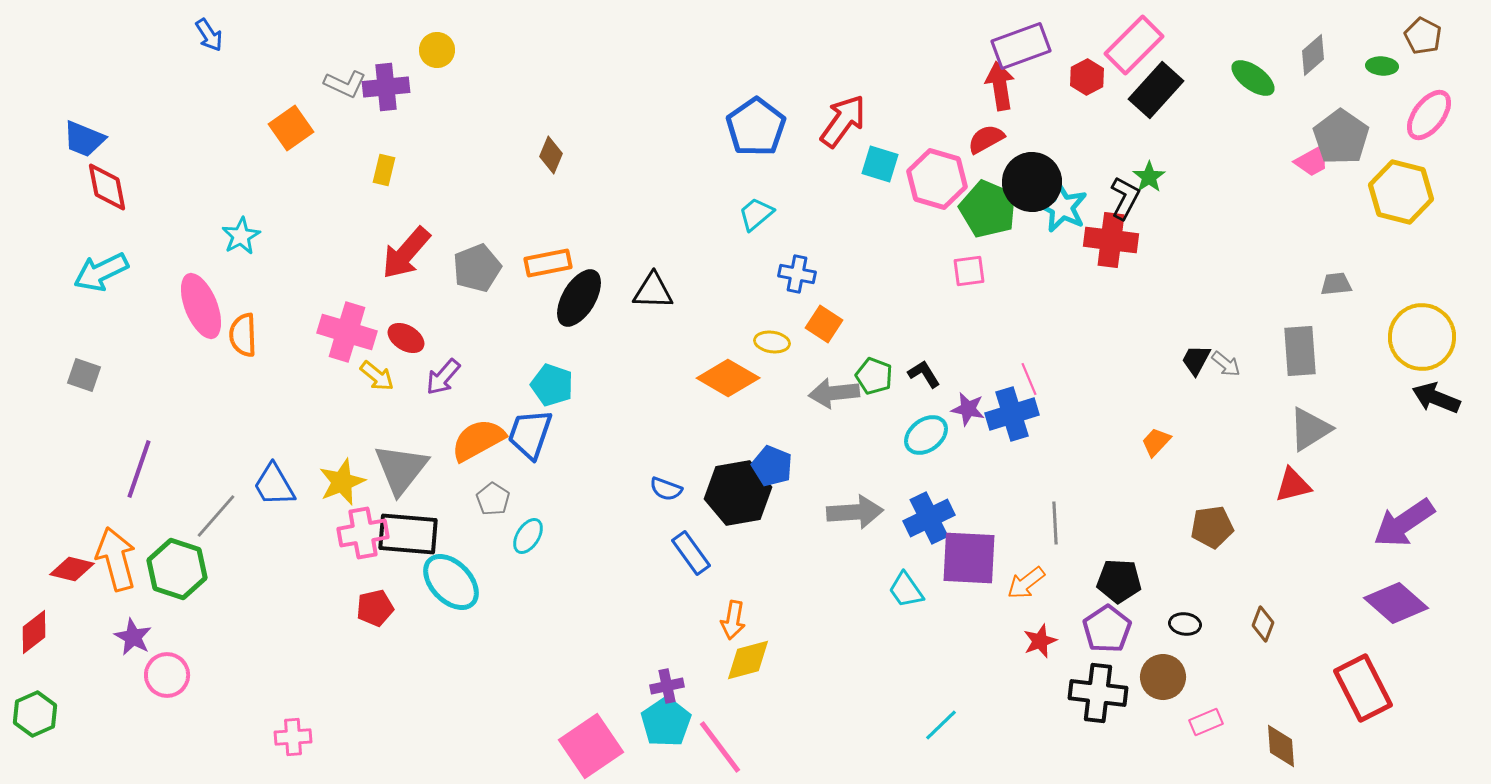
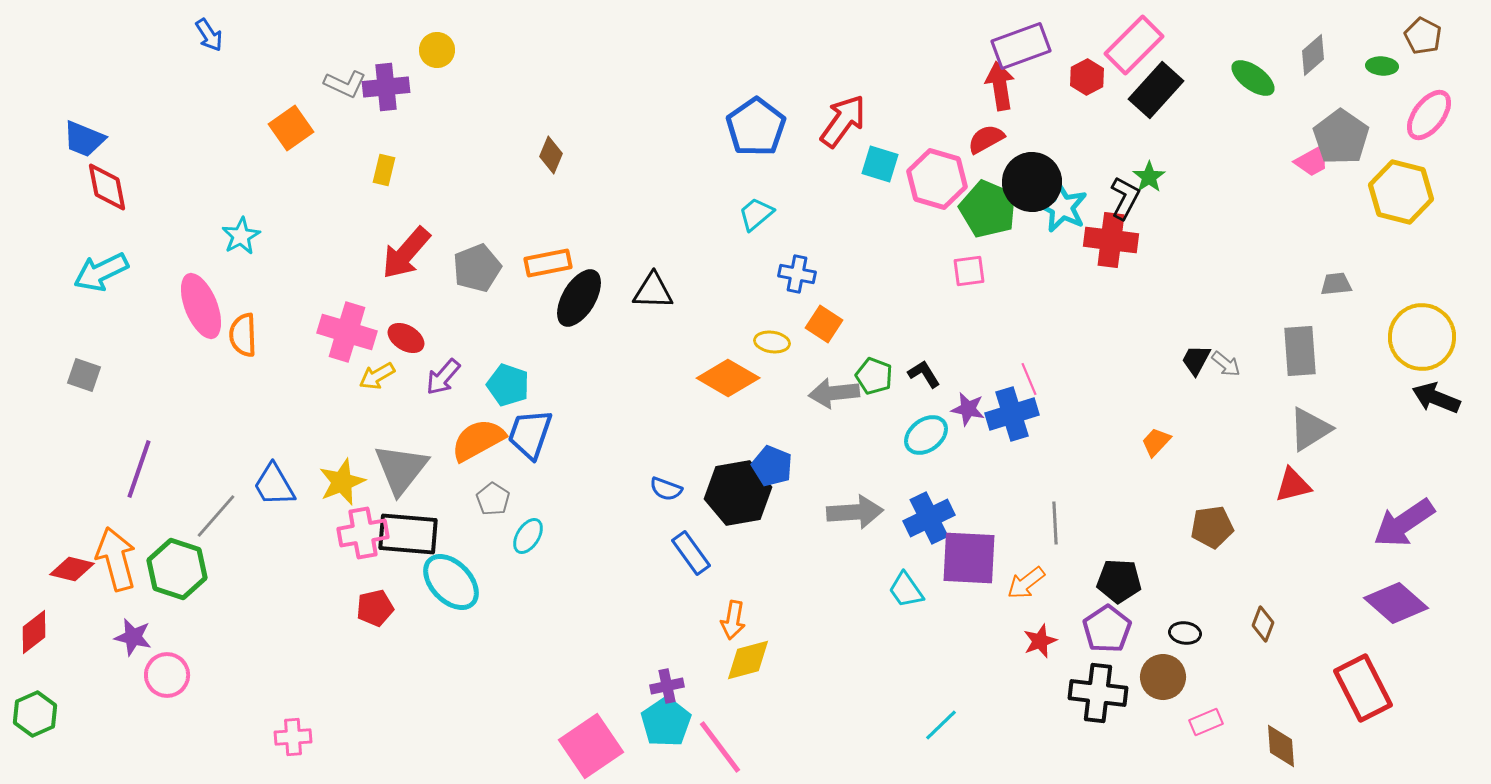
yellow arrow at (377, 376): rotated 111 degrees clockwise
cyan pentagon at (552, 385): moved 44 px left
black ellipse at (1185, 624): moved 9 px down
purple star at (133, 637): rotated 15 degrees counterclockwise
